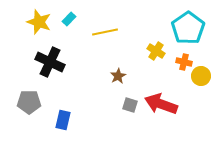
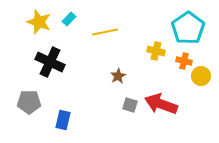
yellow cross: rotated 18 degrees counterclockwise
orange cross: moved 1 px up
